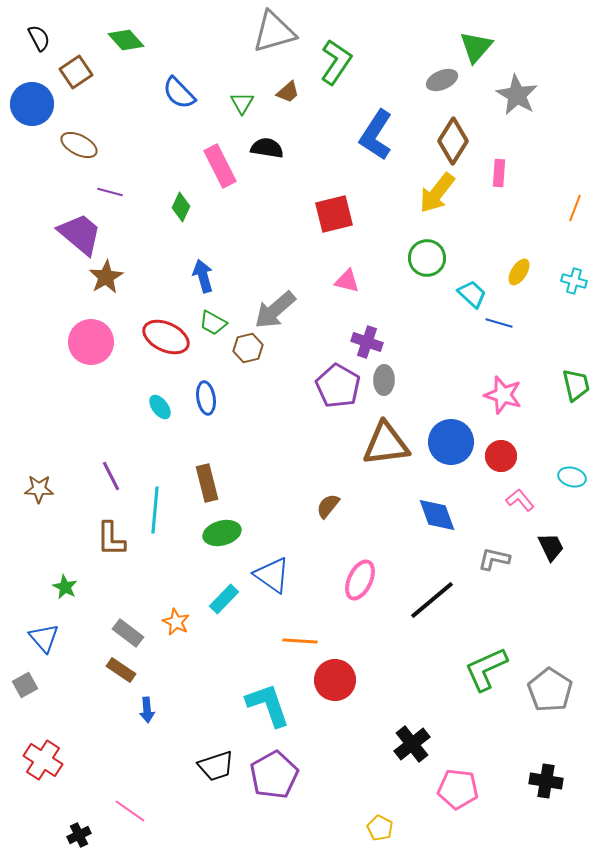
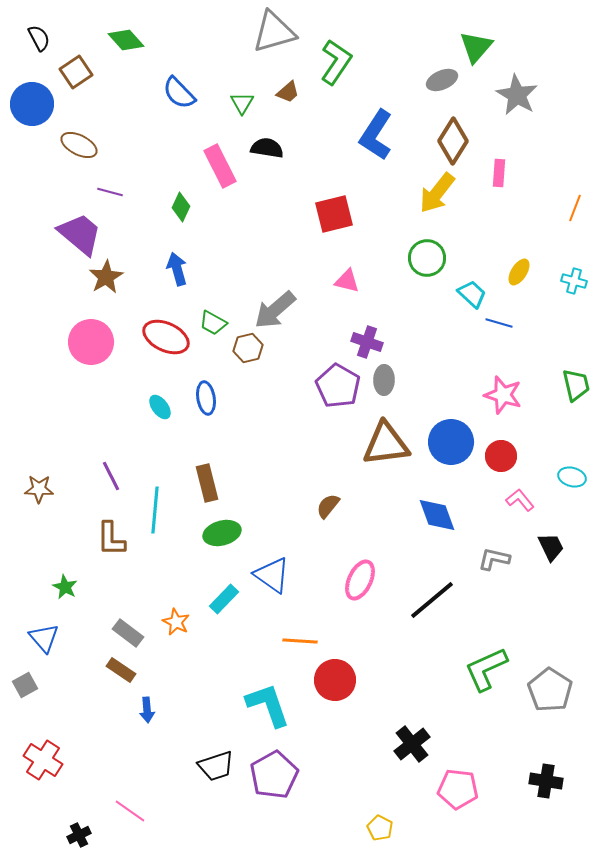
blue arrow at (203, 276): moved 26 px left, 7 px up
